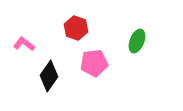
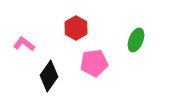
red hexagon: rotated 10 degrees clockwise
green ellipse: moved 1 px left, 1 px up
